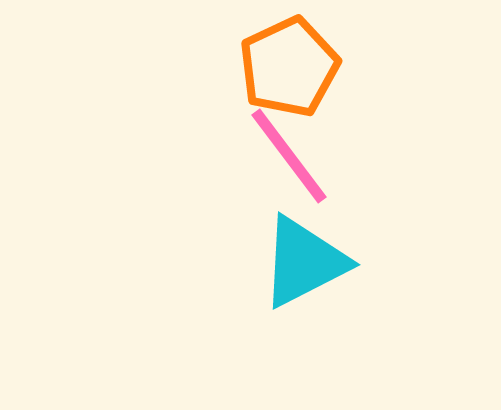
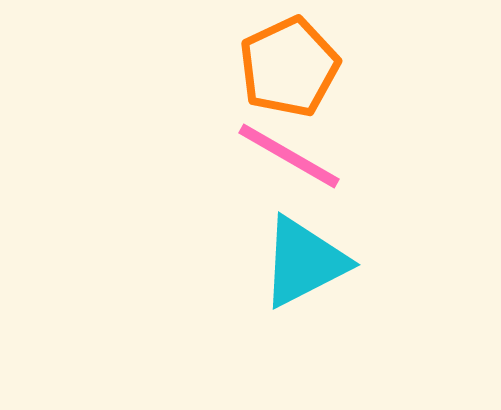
pink line: rotated 23 degrees counterclockwise
